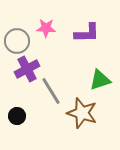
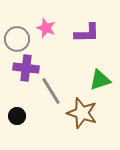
pink star: rotated 18 degrees clockwise
gray circle: moved 2 px up
purple cross: moved 1 px left, 1 px up; rotated 35 degrees clockwise
